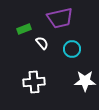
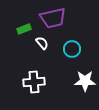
purple trapezoid: moved 7 px left
